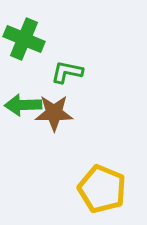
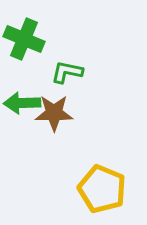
green arrow: moved 1 px left, 2 px up
